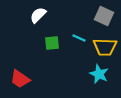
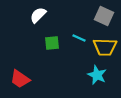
cyan star: moved 2 px left, 1 px down
